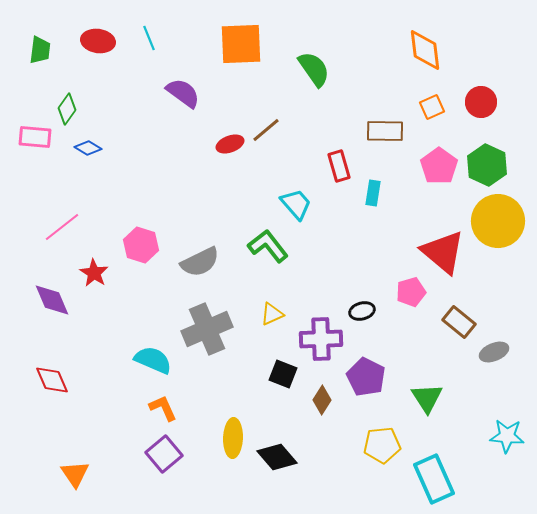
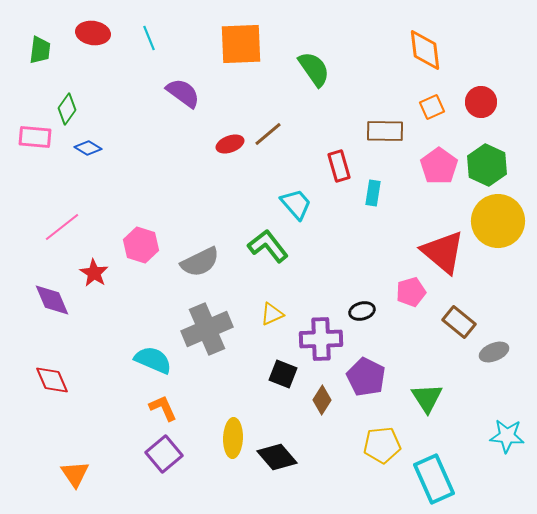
red ellipse at (98, 41): moved 5 px left, 8 px up
brown line at (266, 130): moved 2 px right, 4 px down
